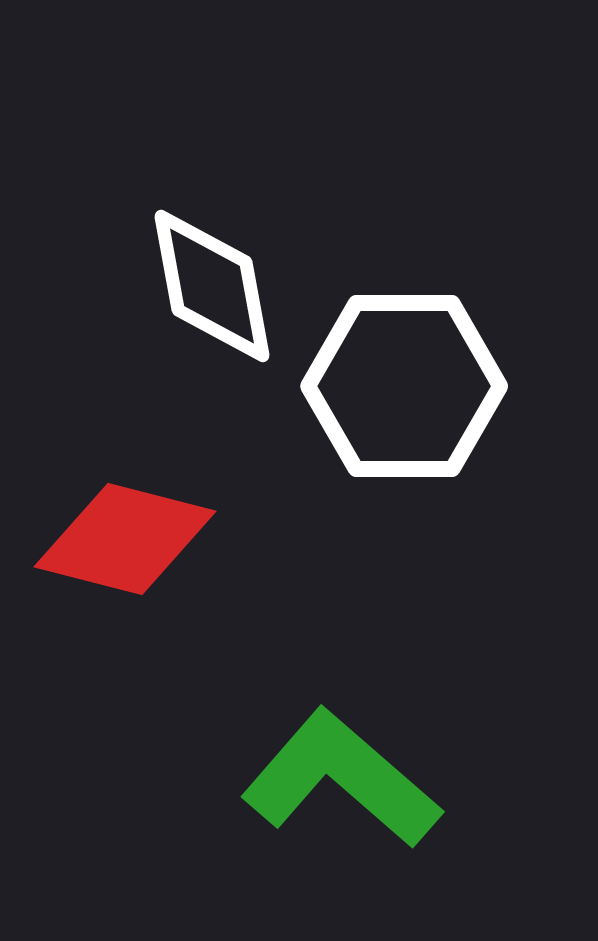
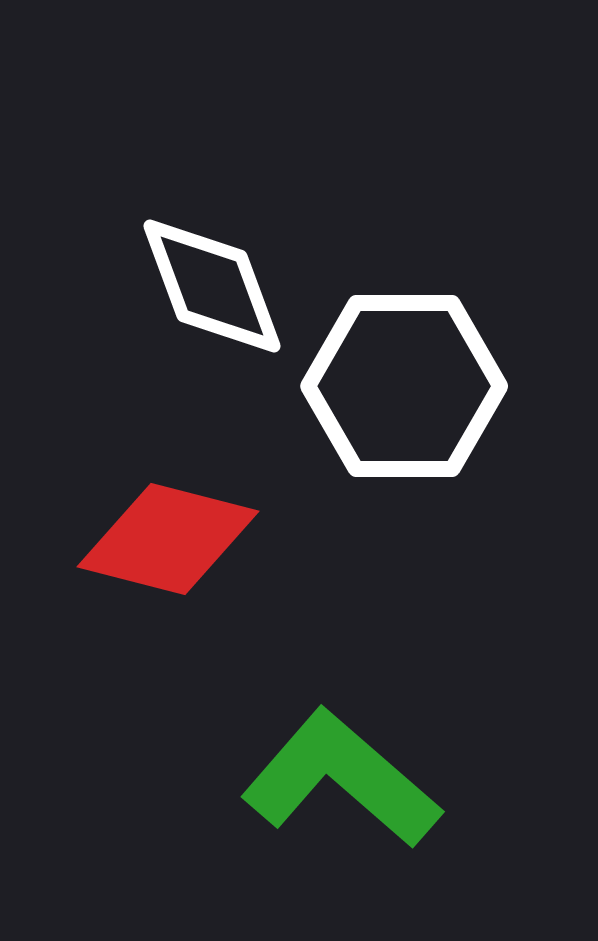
white diamond: rotated 10 degrees counterclockwise
red diamond: moved 43 px right
